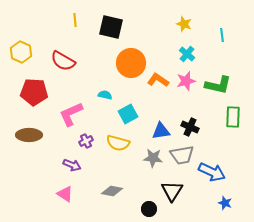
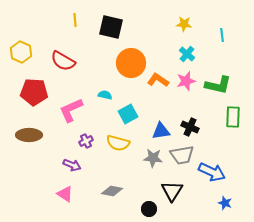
yellow star: rotated 14 degrees counterclockwise
pink L-shape: moved 4 px up
